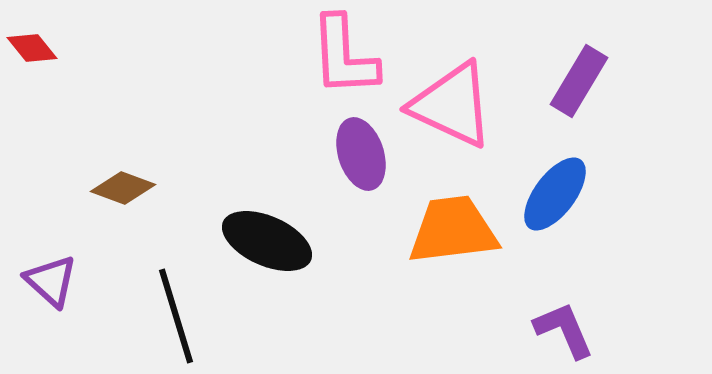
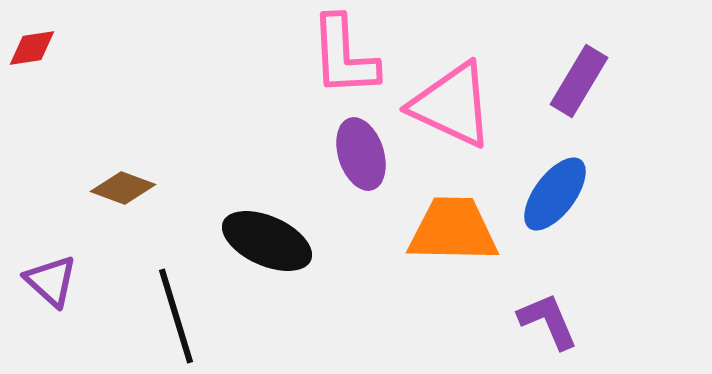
red diamond: rotated 60 degrees counterclockwise
orange trapezoid: rotated 8 degrees clockwise
purple L-shape: moved 16 px left, 9 px up
